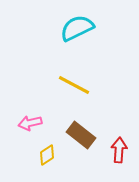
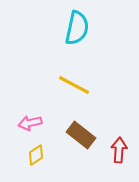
cyan semicircle: rotated 128 degrees clockwise
yellow diamond: moved 11 px left
